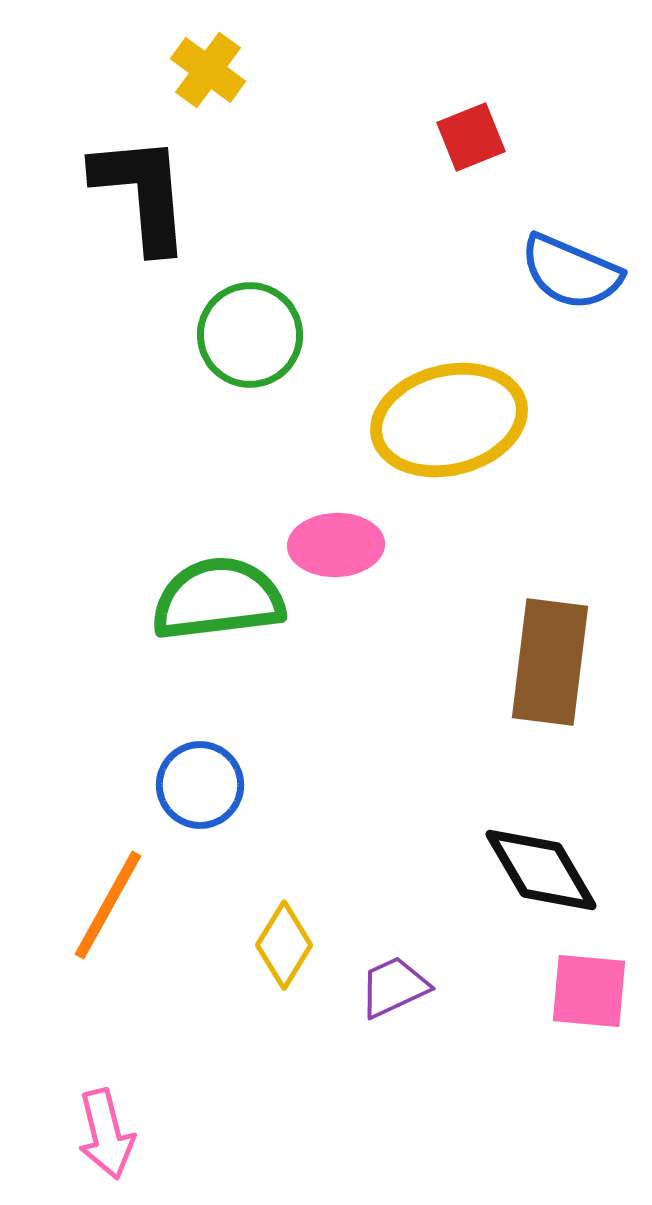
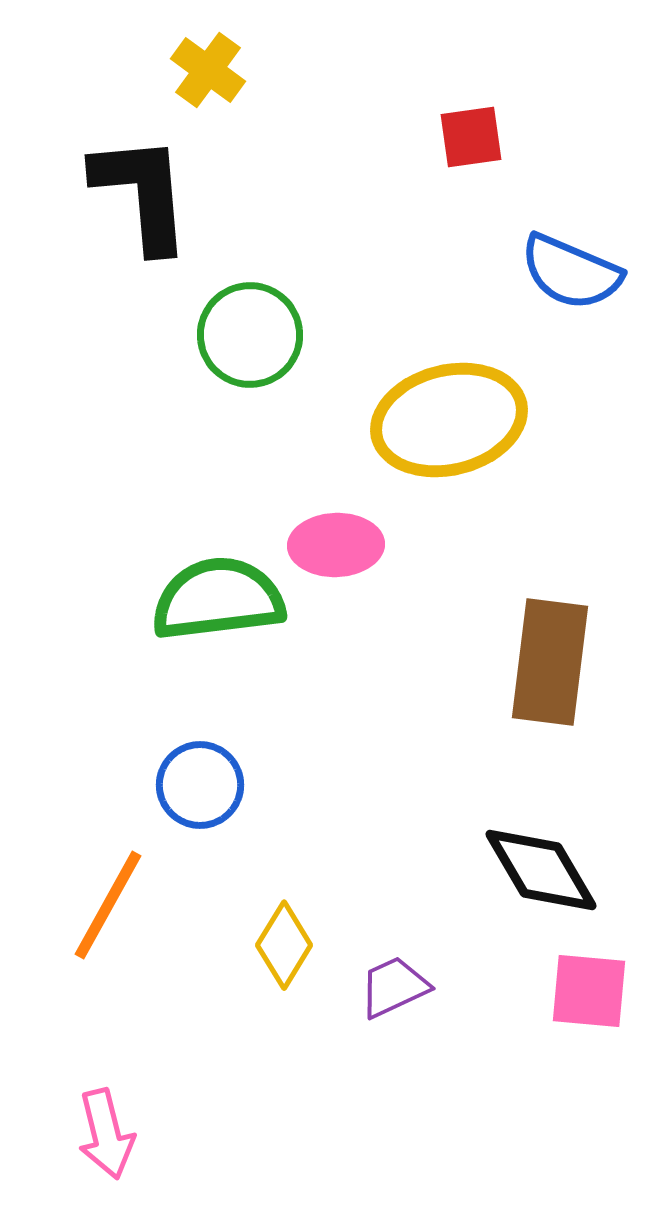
red square: rotated 14 degrees clockwise
